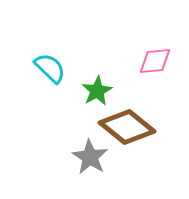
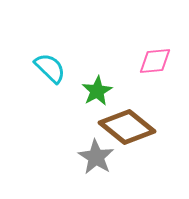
gray star: moved 6 px right
